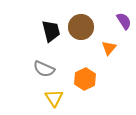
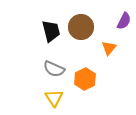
purple semicircle: rotated 60 degrees clockwise
gray semicircle: moved 10 px right
